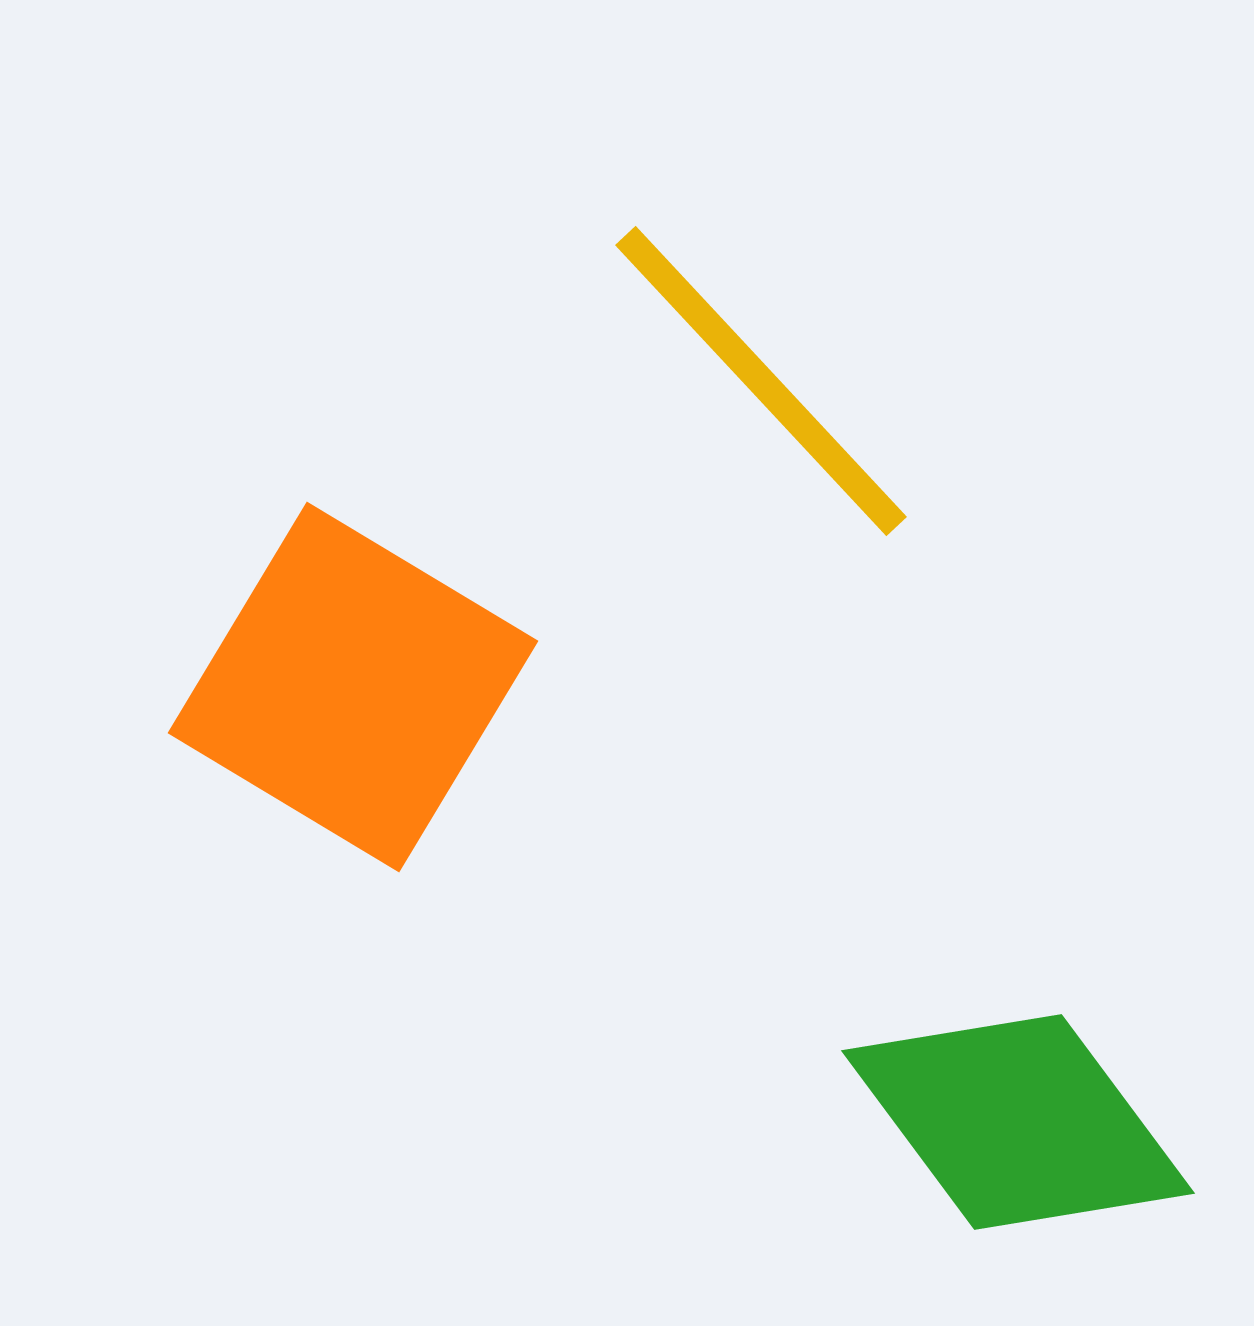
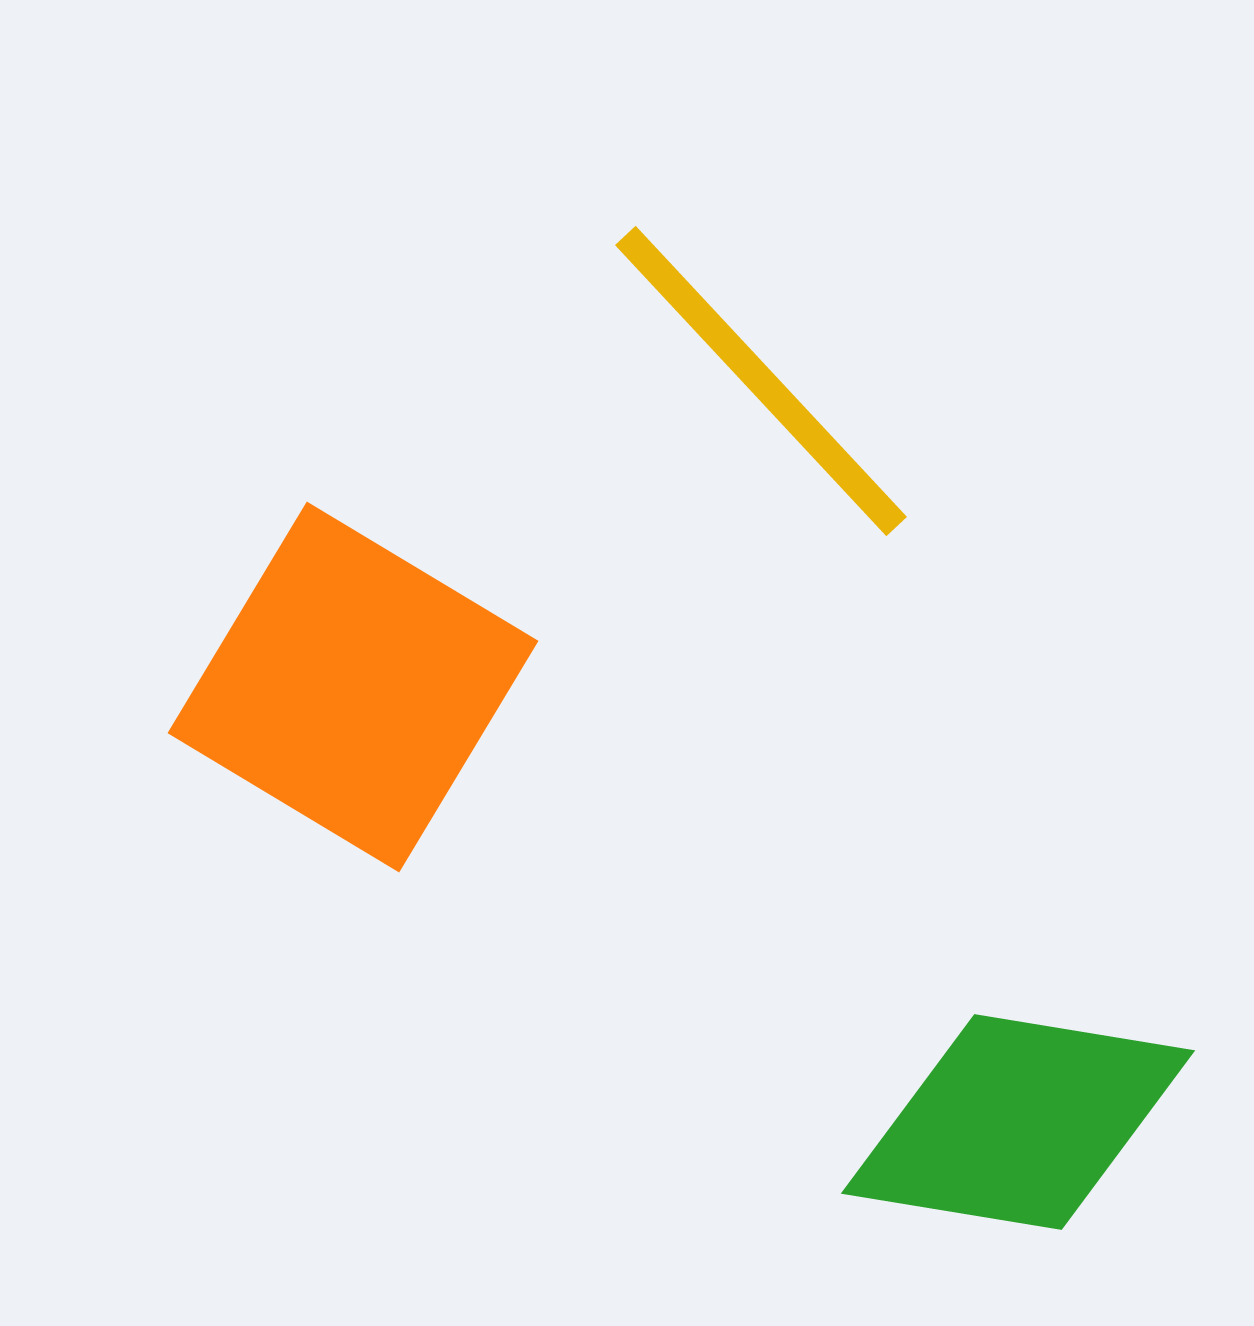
green diamond: rotated 44 degrees counterclockwise
